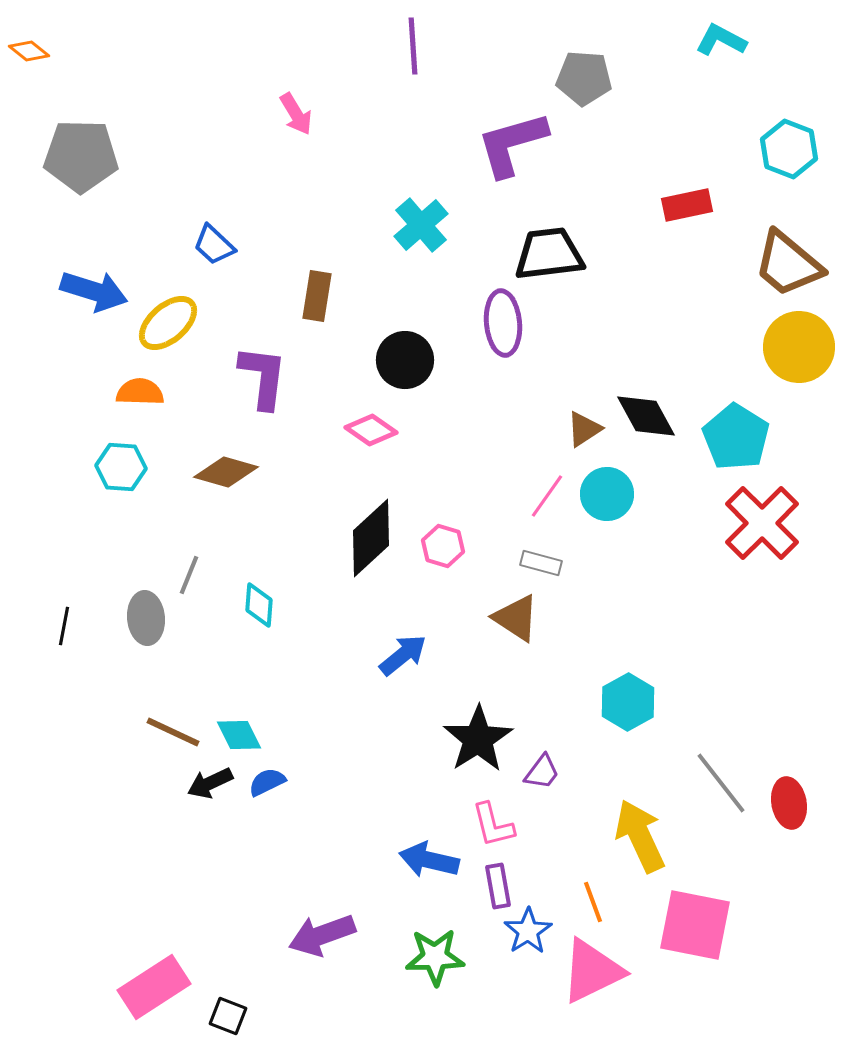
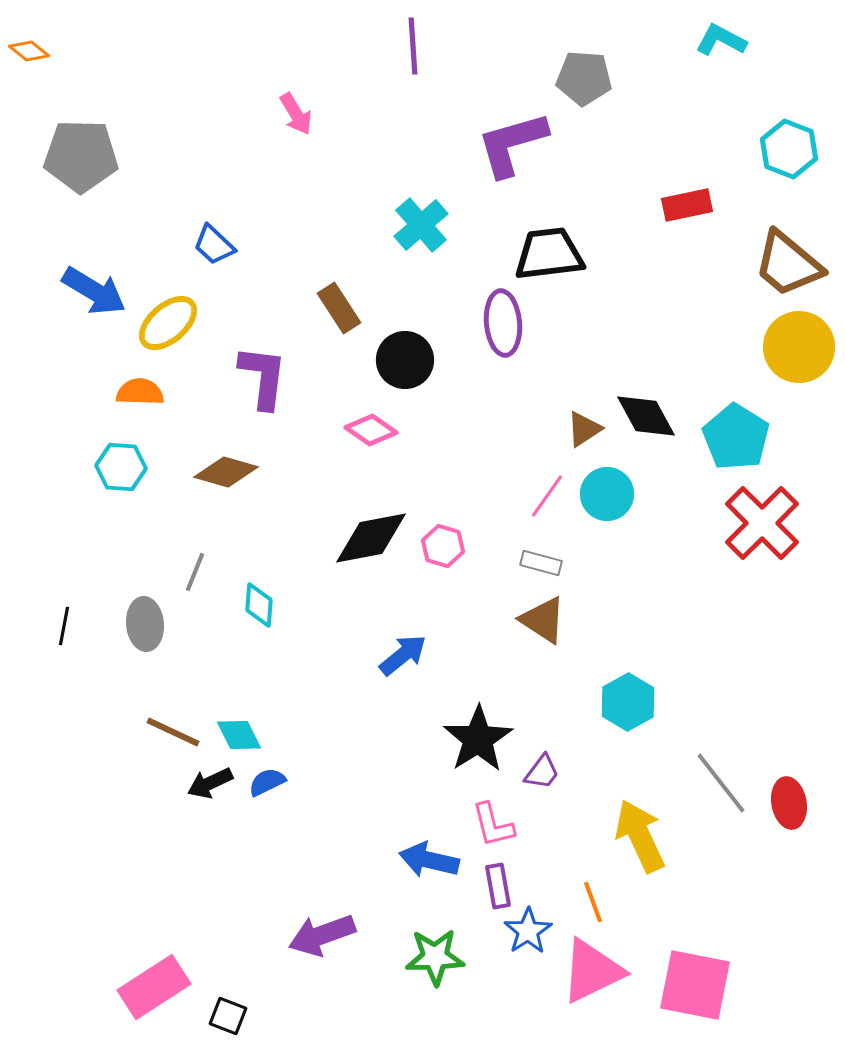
blue arrow at (94, 291): rotated 14 degrees clockwise
brown rectangle at (317, 296): moved 22 px right, 12 px down; rotated 42 degrees counterclockwise
black diamond at (371, 538): rotated 32 degrees clockwise
gray line at (189, 575): moved 6 px right, 3 px up
gray ellipse at (146, 618): moved 1 px left, 6 px down
brown triangle at (516, 618): moved 27 px right, 2 px down
pink square at (695, 925): moved 60 px down
